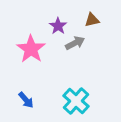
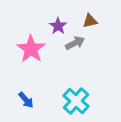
brown triangle: moved 2 px left, 1 px down
